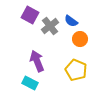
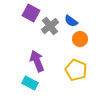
purple square: moved 1 px right, 2 px up
